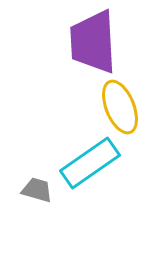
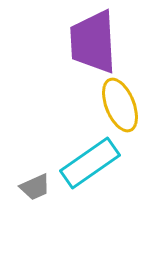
yellow ellipse: moved 2 px up
gray trapezoid: moved 2 px left, 3 px up; rotated 140 degrees clockwise
